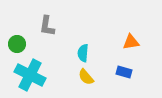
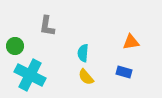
green circle: moved 2 px left, 2 px down
